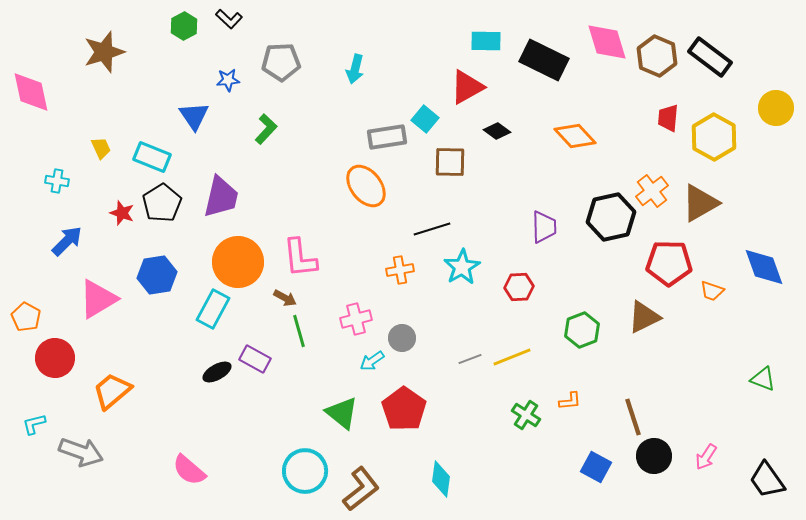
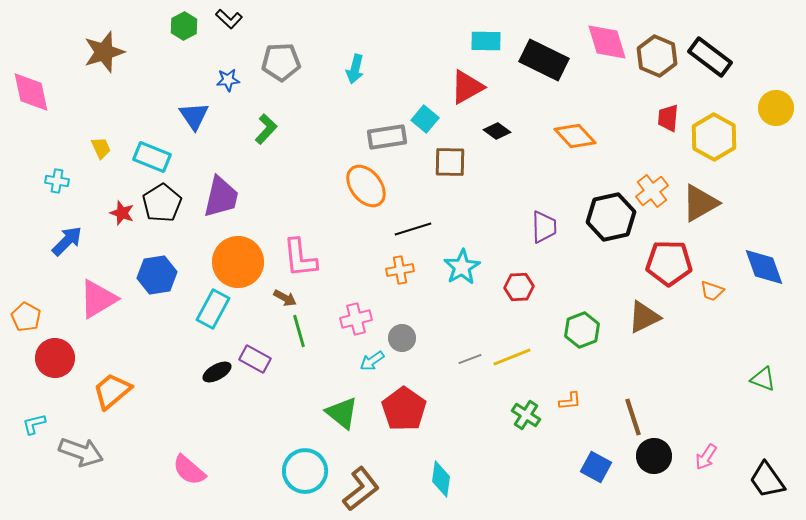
black line at (432, 229): moved 19 px left
